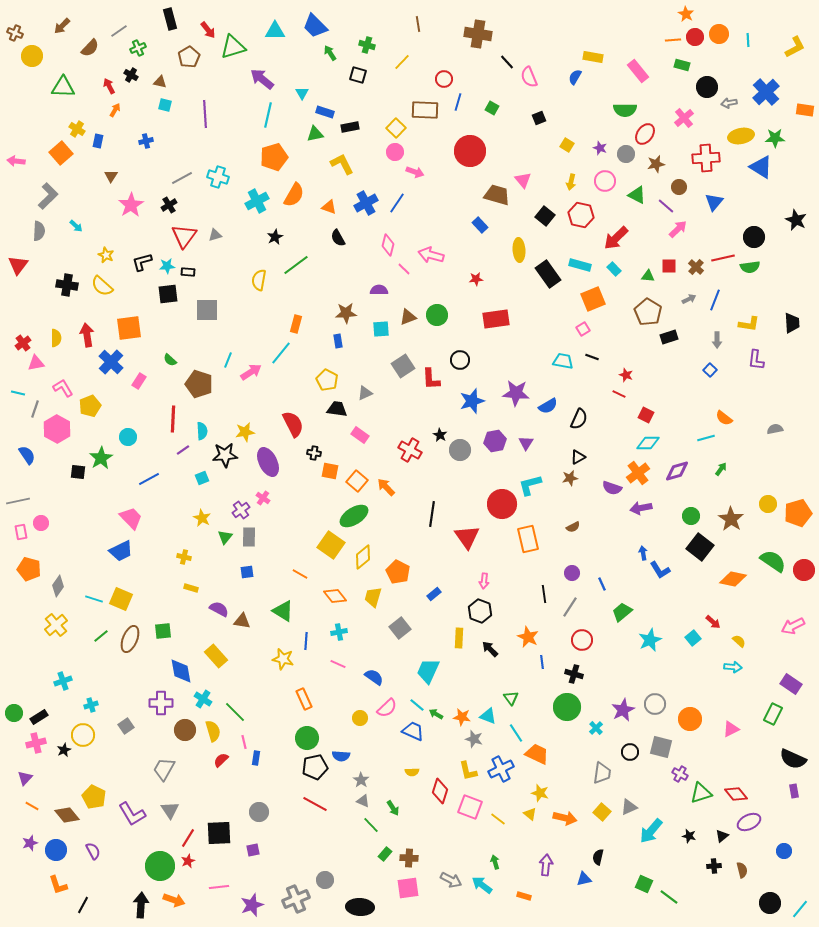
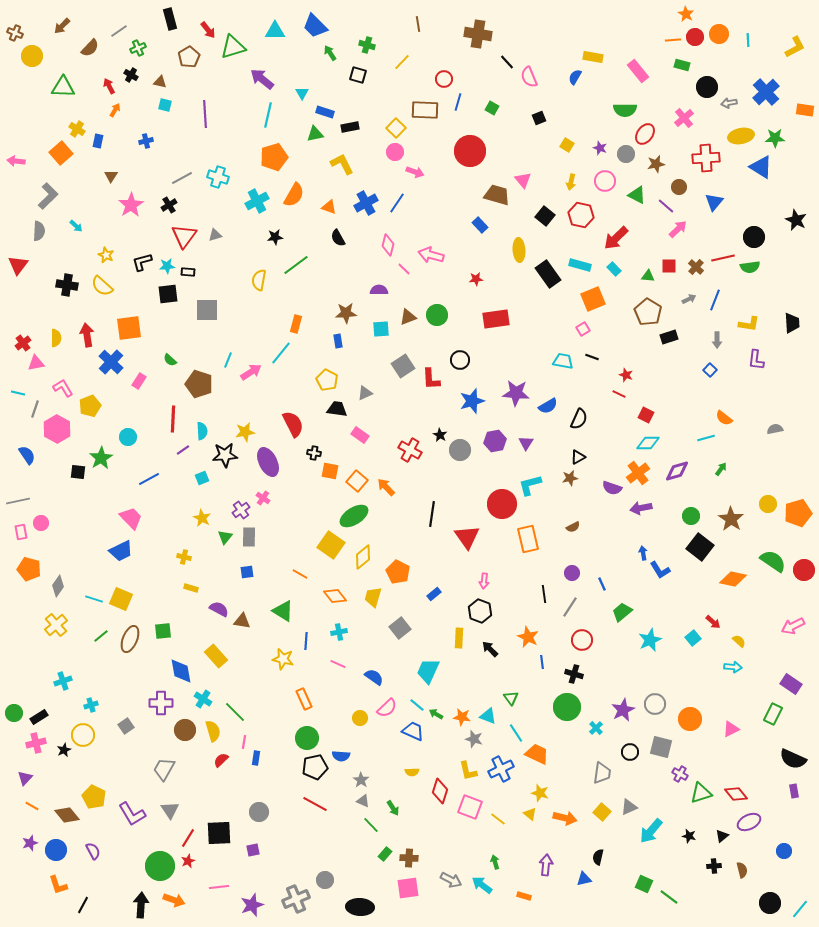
black star at (275, 237): rotated 21 degrees clockwise
pink line at (244, 742): rotated 24 degrees clockwise
